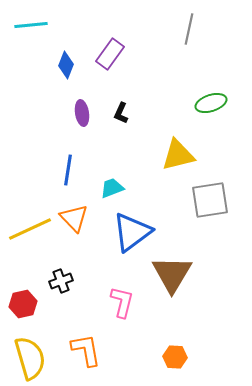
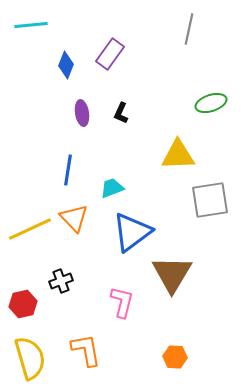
yellow triangle: rotated 12 degrees clockwise
